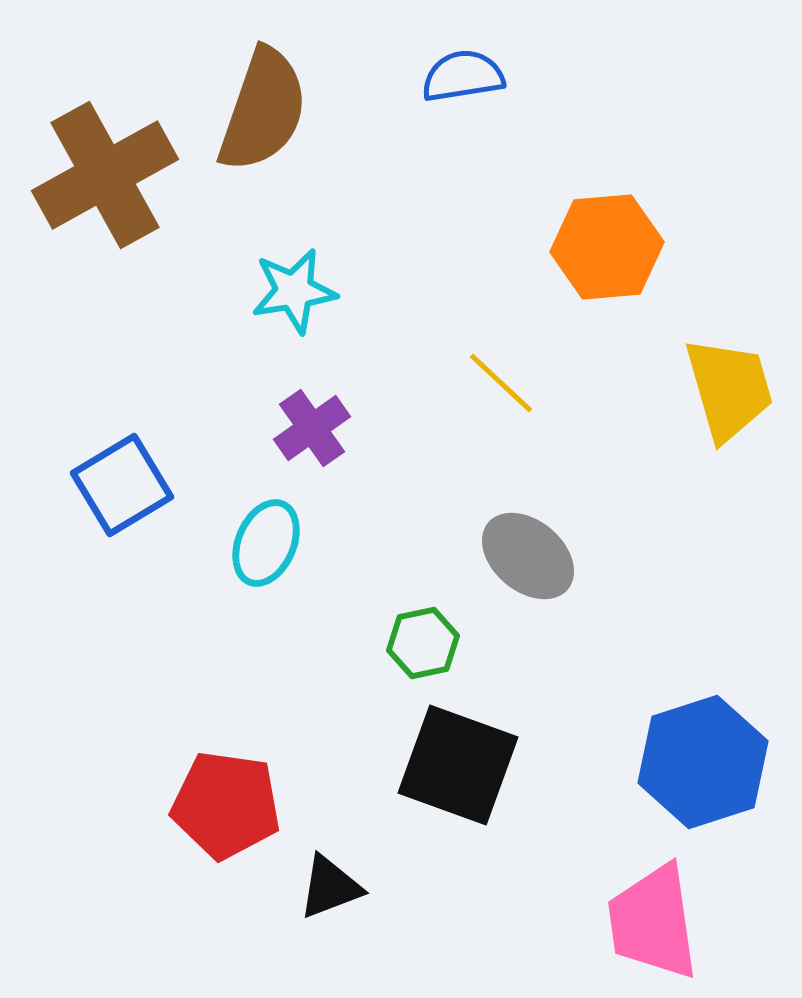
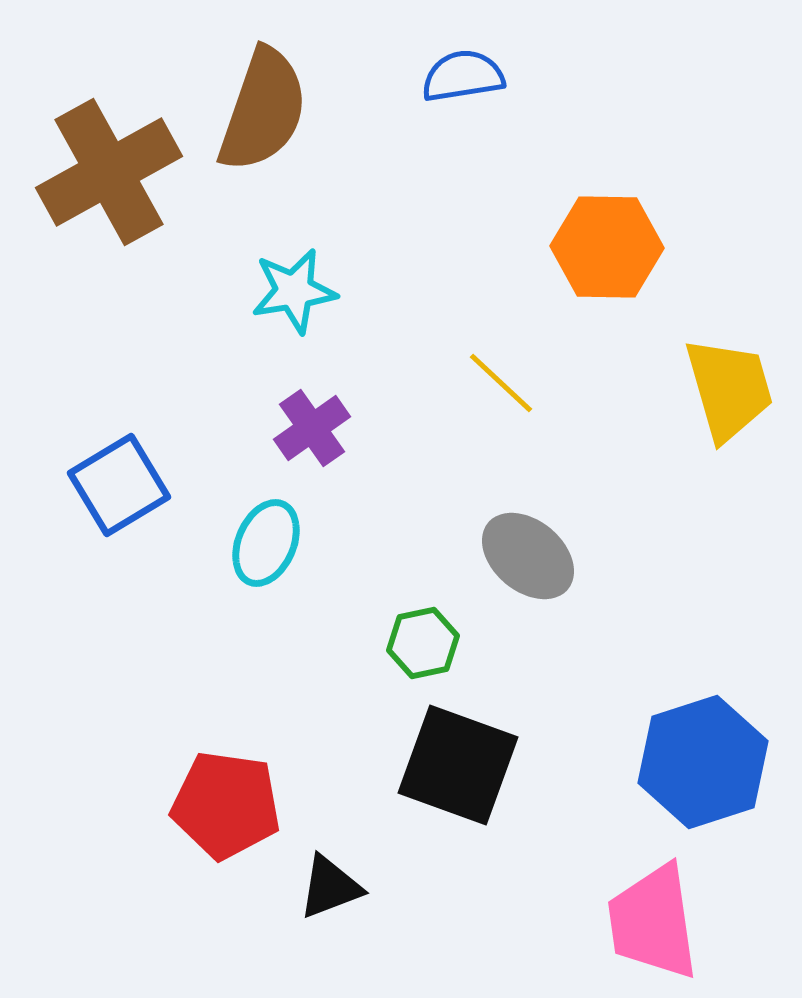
brown cross: moved 4 px right, 3 px up
orange hexagon: rotated 6 degrees clockwise
blue square: moved 3 px left
